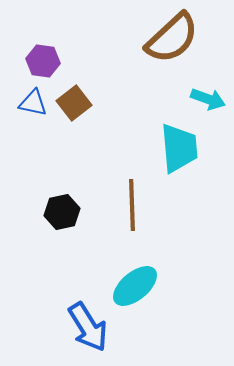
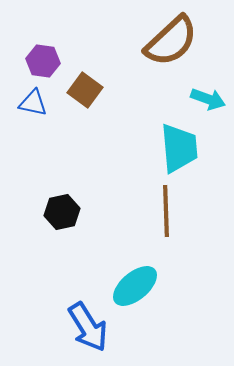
brown semicircle: moved 1 px left, 3 px down
brown square: moved 11 px right, 13 px up; rotated 16 degrees counterclockwise
brown line: moved 34 px right, 6 px down
